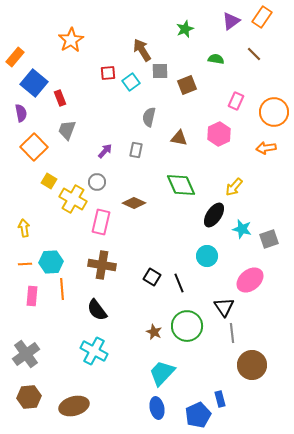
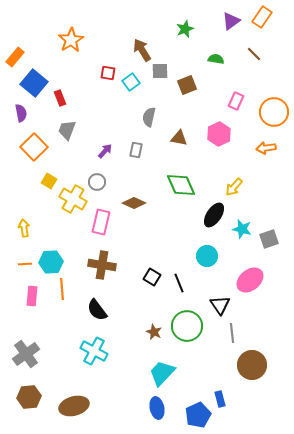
red square at (108, 73): rotated 14 degrees clockwise
black triangle at (224, 307): moved 4 px left, 2 px up
